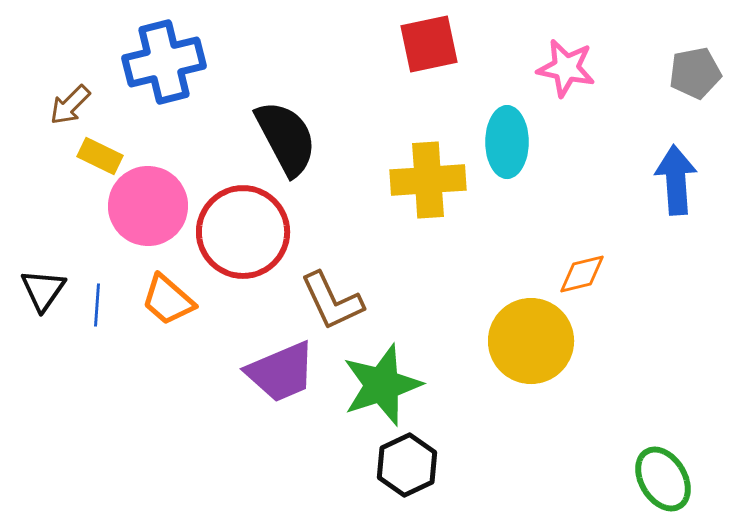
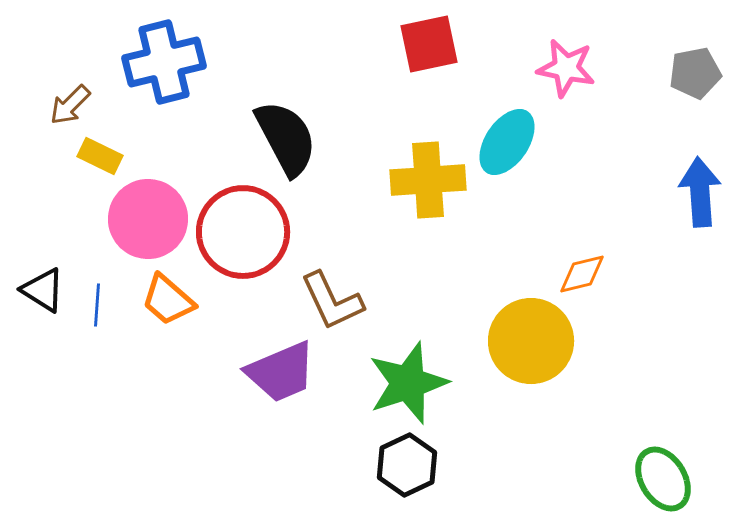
cyan ellipse: rotated 34 degrees clockwise
blue arrow: moved 24 px right, 12 px down
pink circle: moved 13 px down
black triangle: rotated 33 degrees counterclockwise
green star: moved 26 px right, 2 px up
